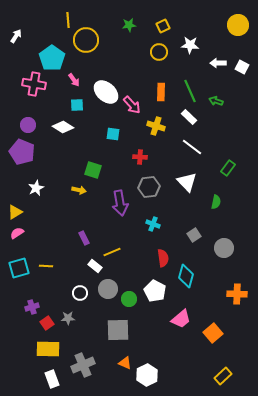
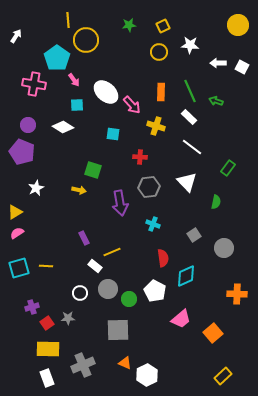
cyan pentagon at (52, 58): moved 5 px right
cyan diamond at (186, 276): rotated 50 degrees clockwise
white rectangle at (52, 379): moved 5 px left, 1 px up
